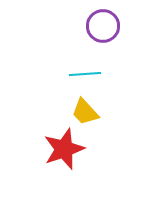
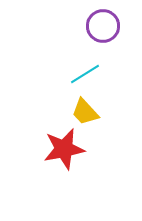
cyan line: rotated 28 degrees counterclockwise
red star: rotated 9 degrees clockwise
